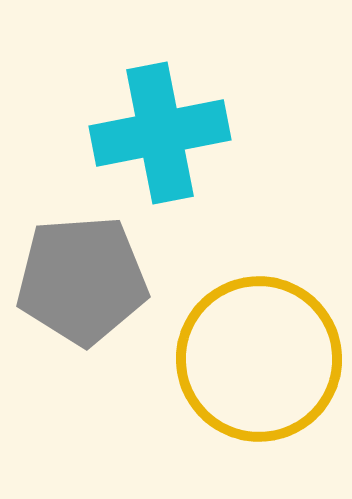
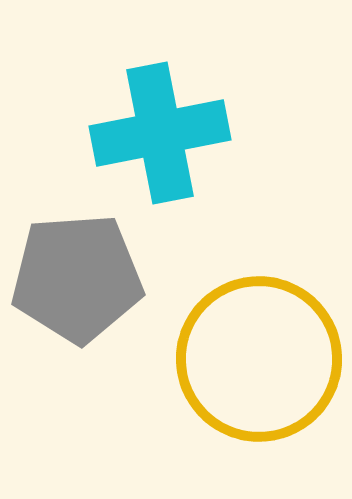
gray pentagon: moved 5 px left, 2 px up
